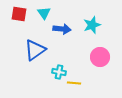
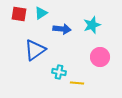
cyan triangle: moved 3 px left; rotated 32 degrees clockwise
yellow line: moved 3 px right
